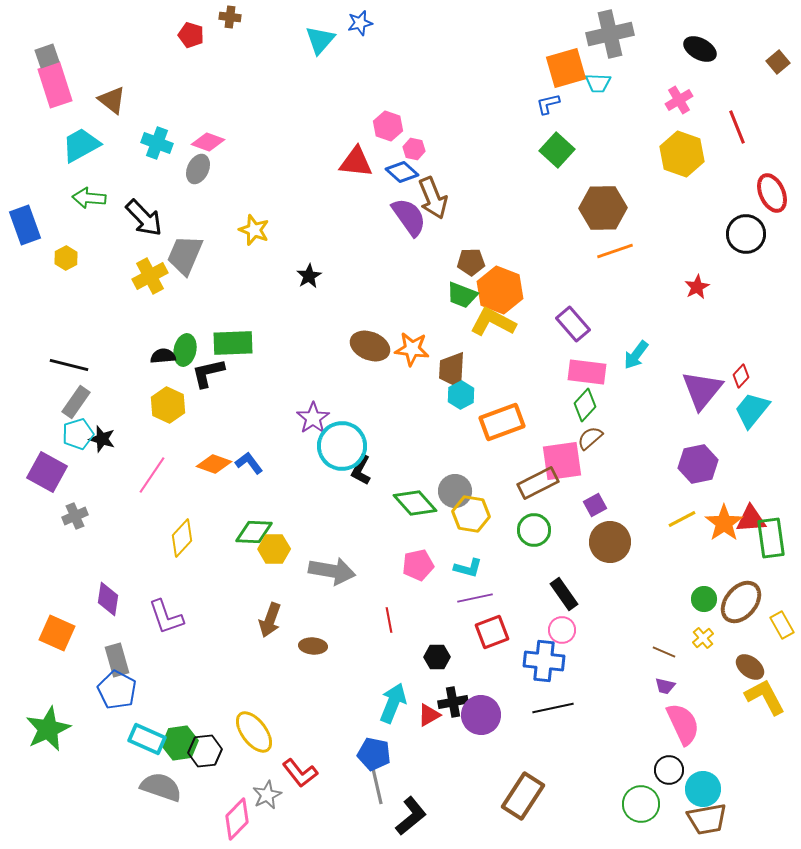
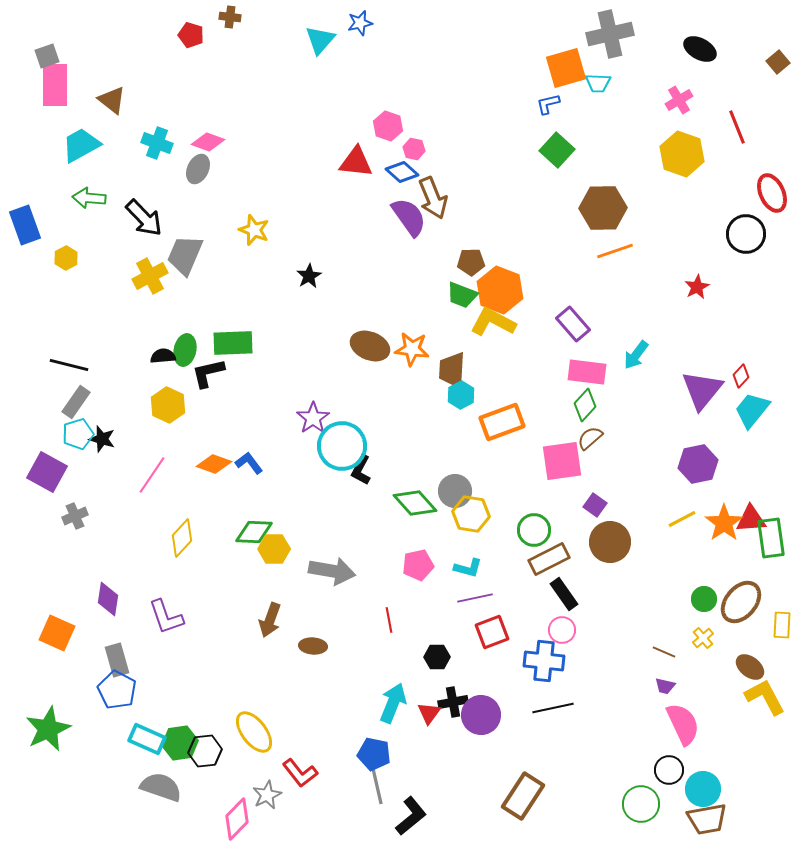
pink rectangle at (55, 85): rotated 18 degrees clockwise
brown rectangle at (538, 483): moved 11 px right, 76 px down
purple square at (595, 505): rotated 25 degrees counterclockwise
yellow rectangle at (782, 625): rotated 32 degrees clockwise
red triangle at (429, 715): moved 2 px up; rotated 25 degrees counterclockwise
